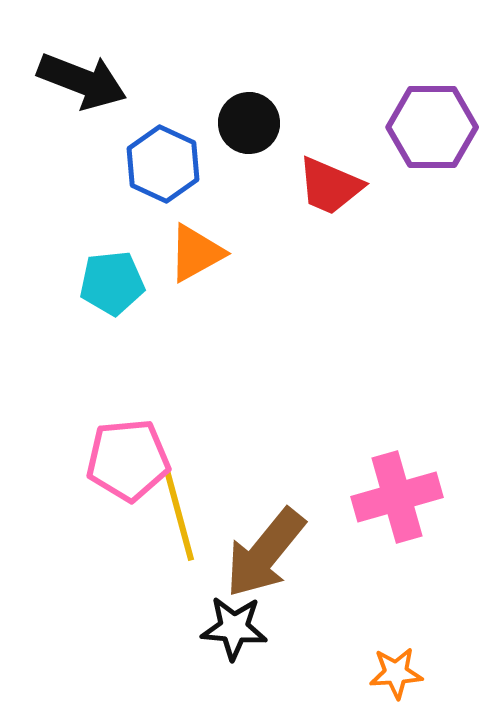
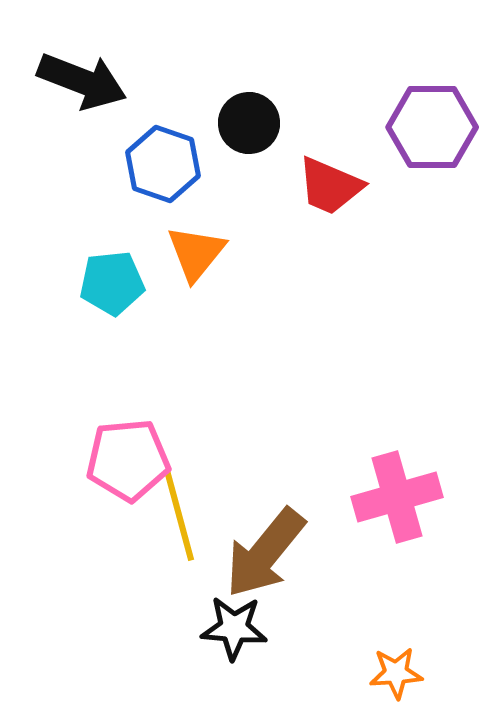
blue hexagon: rotated 6 degrees counterclockwise
orange triangle: rotated 22 degrees counterclockwise
